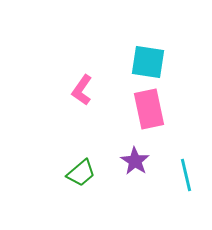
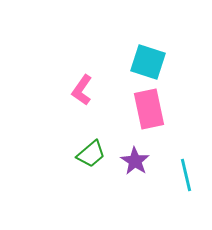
cyan square: rotated 9 degrees clockwise
green trapezoid: moved 10 px right, 19 px up
